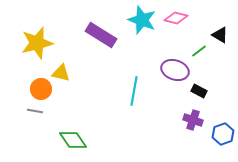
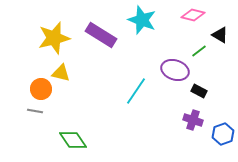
pink diamond: moved 17 px right, 3 px up
yellow star: moved 17 px right, 5 px up
cyan line: moved 2 px right; rotated 24 degrees clockwise
